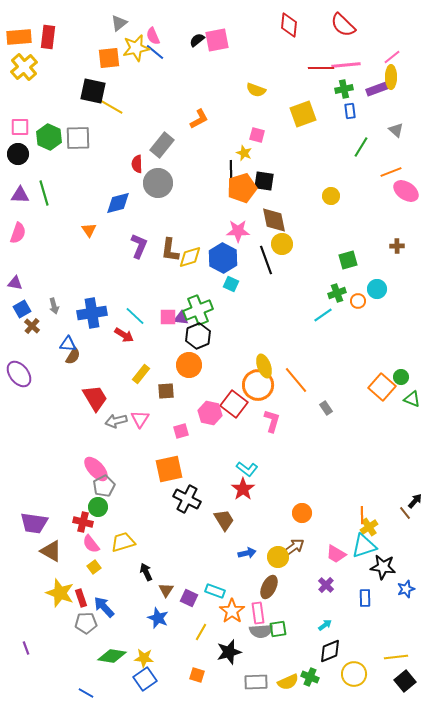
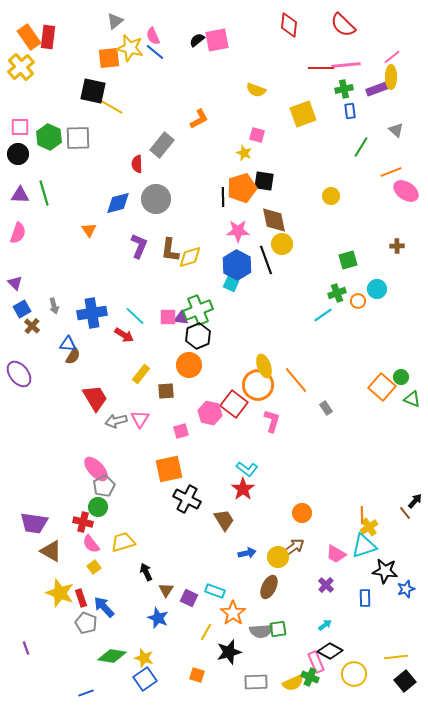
gray triangle at (119, 23): moved 4 px left, 2 px up
orange rectangle at (19, 37): moved 10 px right; rotated 60 degrees clockwise
yellow star at (136, 48): moved 6 px left; rotated 24 degrees clockwise
yellow cross at (24, 67): moved 3 px left
black line at (231, 170): moved 8 px left, 27 px down
gray circle at (158, 183): moved 2 px left, 16 px down
blue hexagon at (223, 258): moved 14 px right, 7 px down
purple triangle at (15, 283): rotated 35 degrees clockwise
black star at (383, 567): moved 2 px right, 4 px down
orange star at (232, 611): moved 1 px right, 2 px down
pink rectangle at (258, 613): moved 58 px right, 49 px down; rotated 15 degrees counterclockwise
gray pentagon at (86, 623): rotated 25 degrees clockwise
yellow line at (201, 632): moved 5 px right
black diamond at (330, 651): rotated 50 degrees clockwise
yellow star at (144, 658): rotated 12 degrees clockwise
yellow semicircle at (288, 682): moved 5 px right, 1 px down
blue line at (86, 693): rotated 49 degrees counterclockwise
